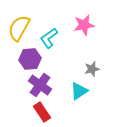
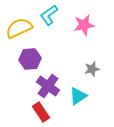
yellow semicircle: rotated 36 degrees clockwise
cyan L-shape: moved 23 px up
purple cross: moved 8 px right, 1 px down
cyan triangle: moved 1 px left, 5 px down
red rectangle: moved 1 px left
